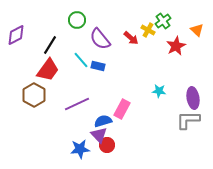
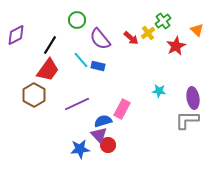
yellow cross: moved 3 px down; rotated 24 degrees clockwise
gray L-shape: moved 1 px left
red circle: moved 1 px right
